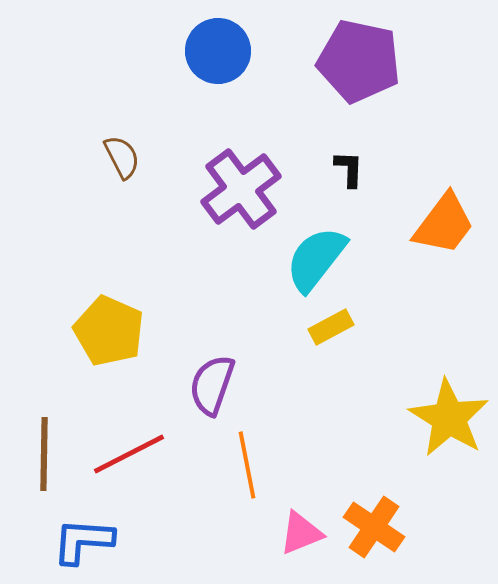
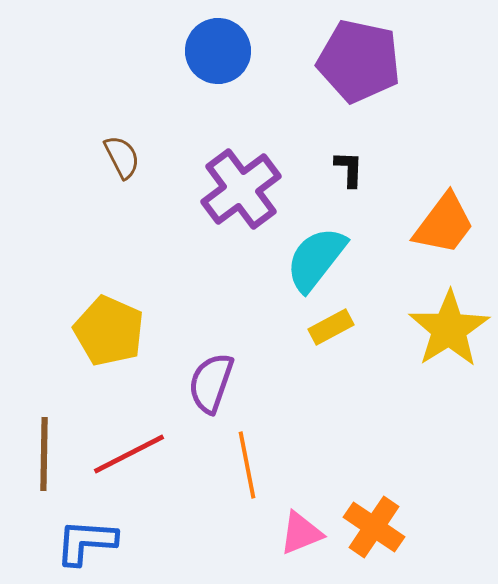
purple semicircle: moved 1 px left, 2 px up
yellow star: moved 89 px up; rotated 8 degrees clockwise
blue L-shape: moved 3 px right, 1 px down
